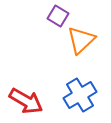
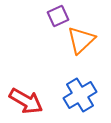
purple square: rotated 35 degrees clockwise
